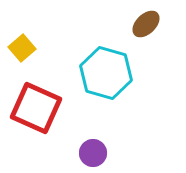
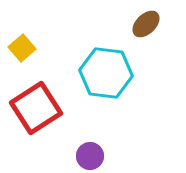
cyan hexagon: rotated 9 degrees counterclockwise
red square: rotated 33 degrees clockwise
purple circle: moved 3 px left, 3 px down
